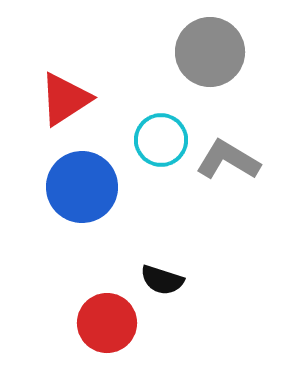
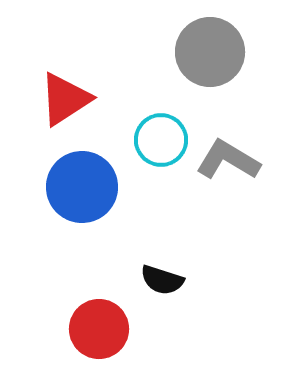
red circle: moved 8 px left, 6 px down
